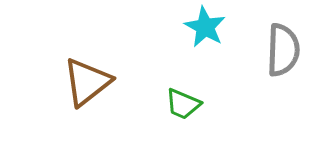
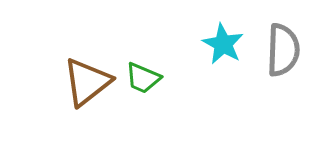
cyan star: moved 18 px right, 17 px down
green trapezoid: moved 40 px left, 26 px up
